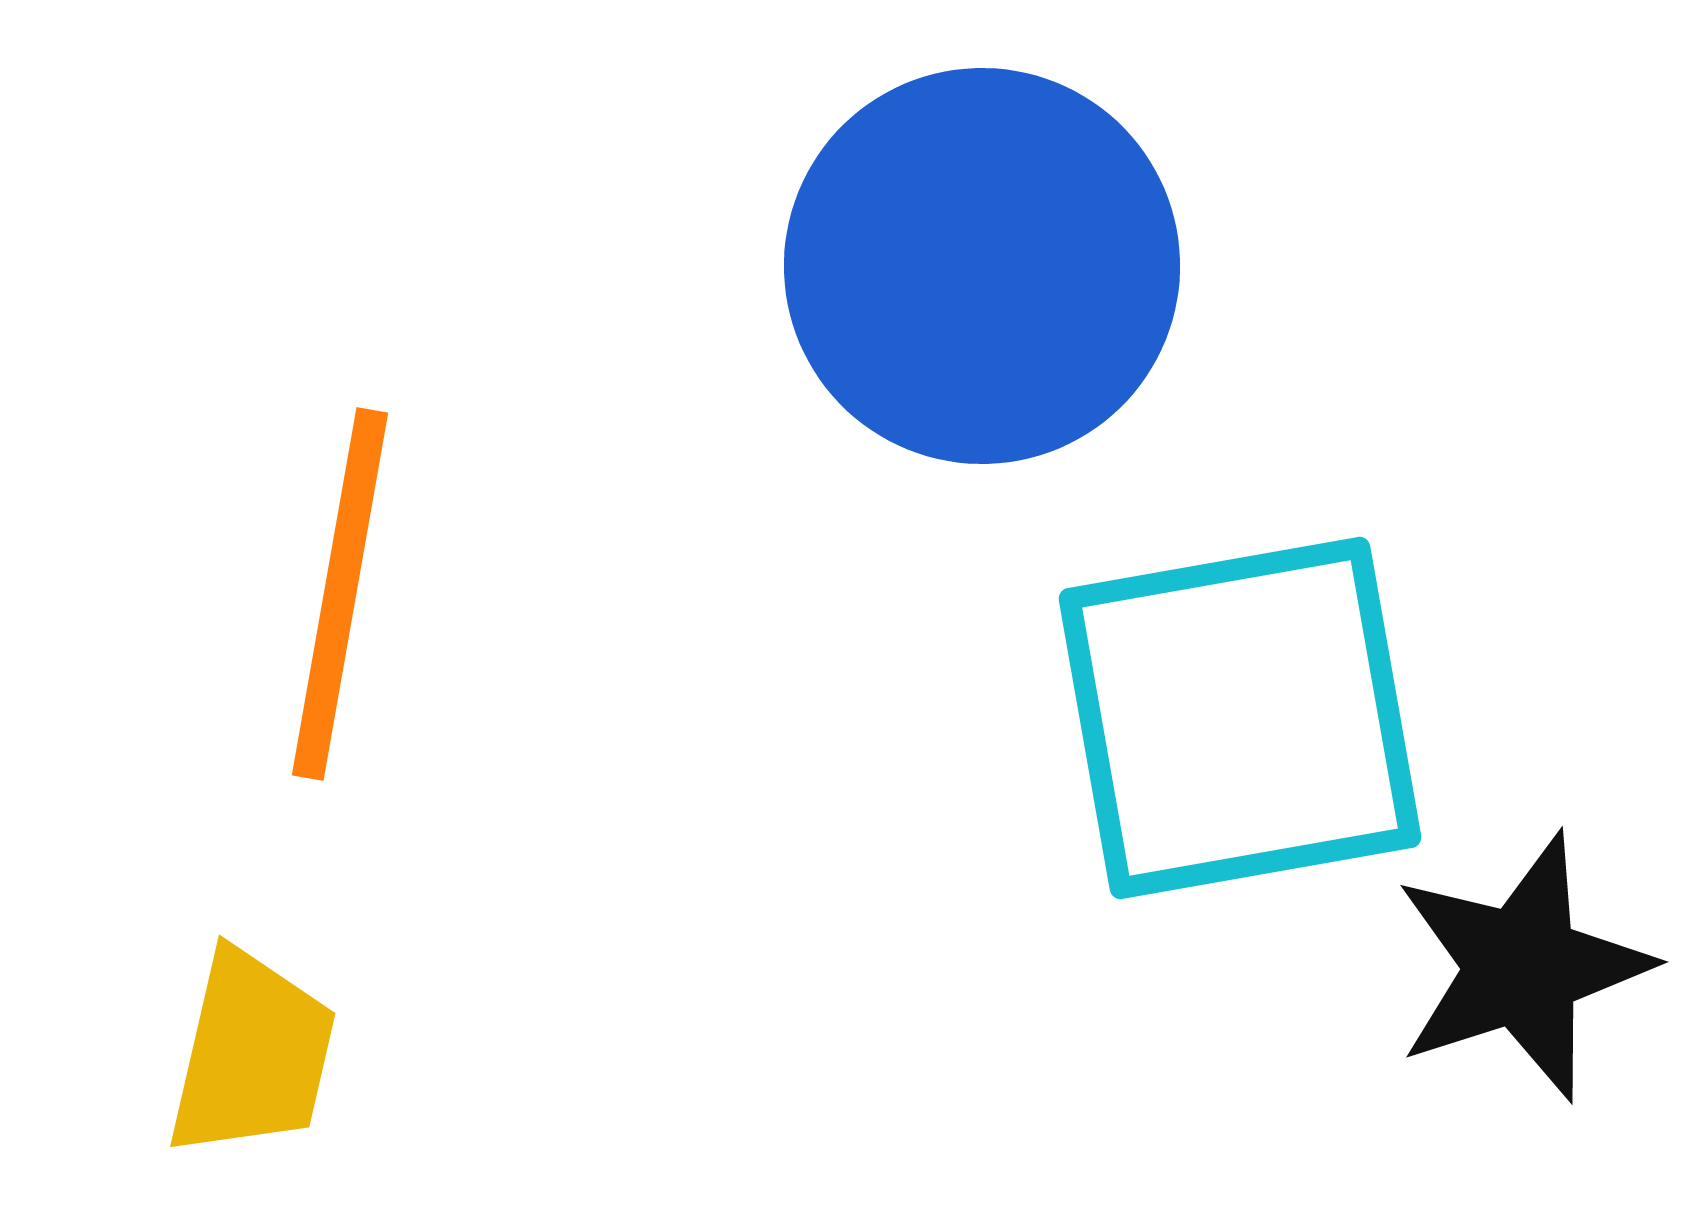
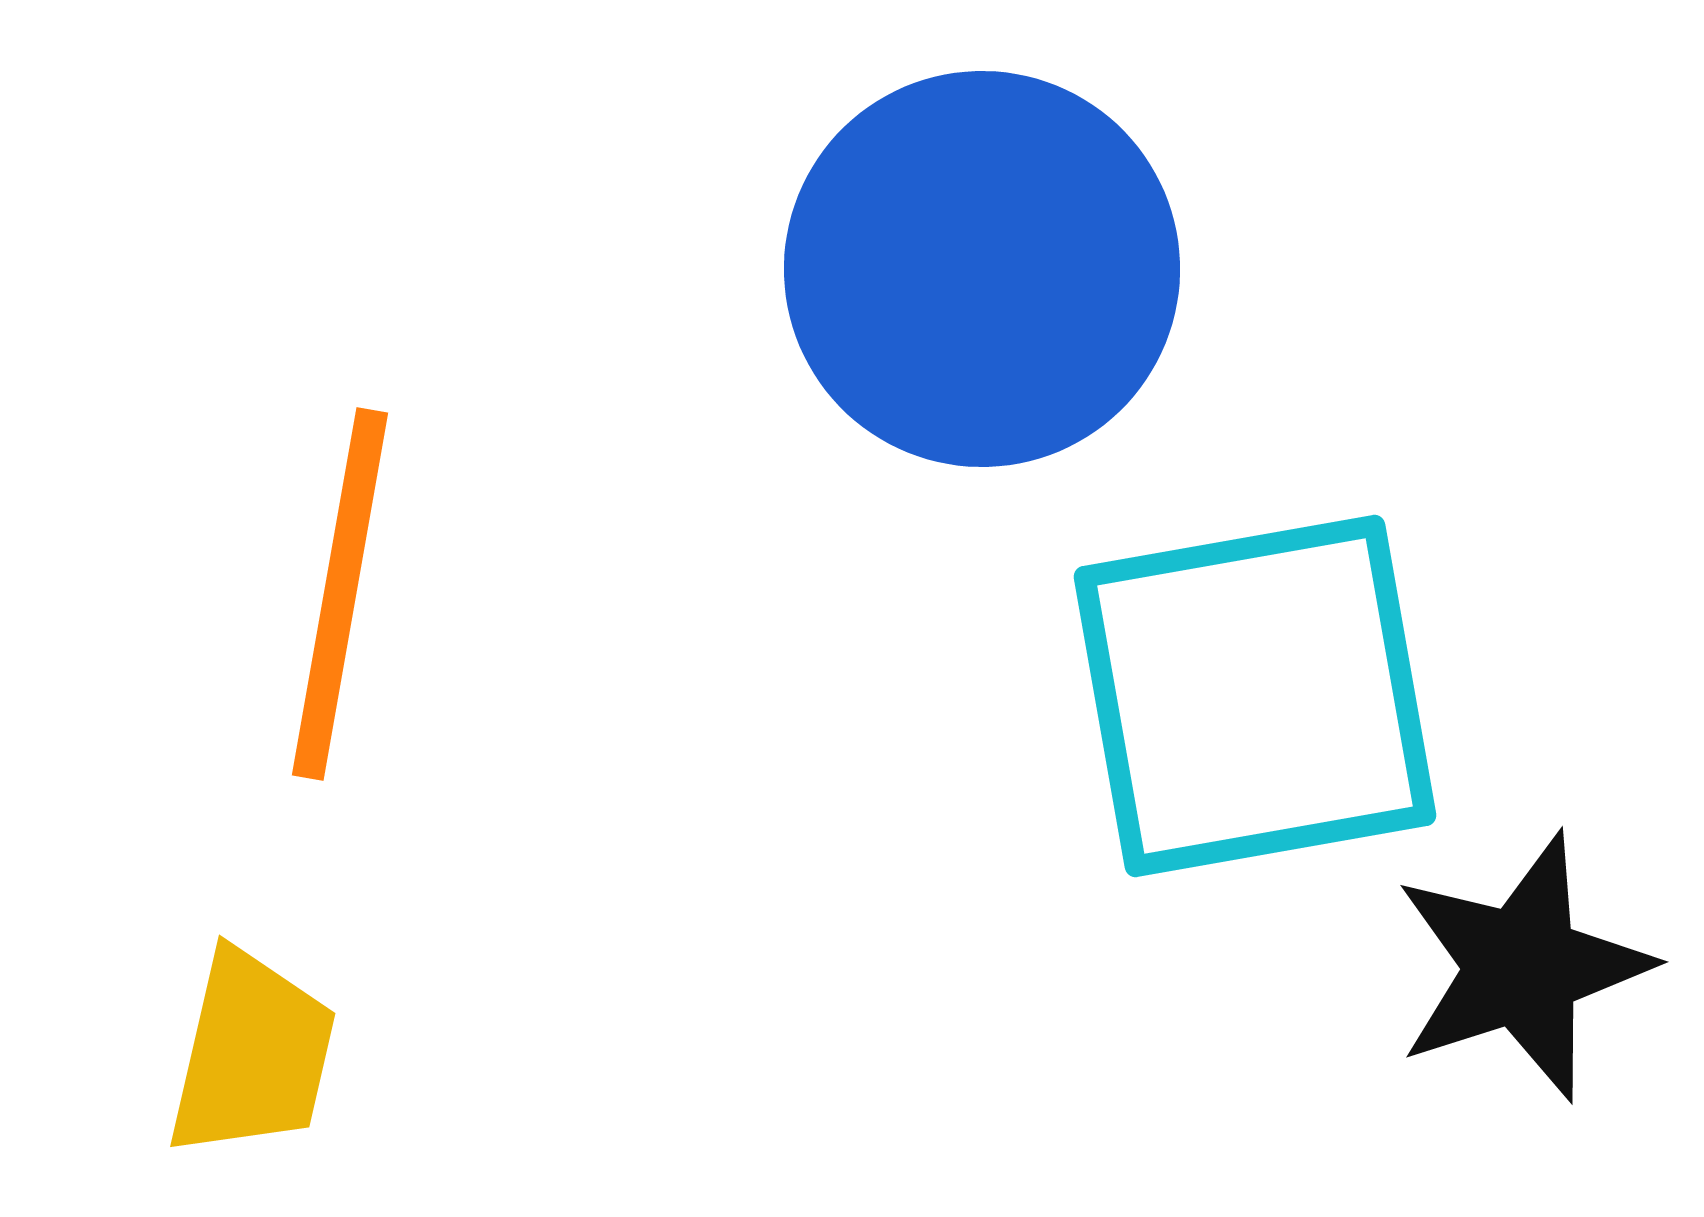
blue circle: moved 3 px down
cyan square: moved 15 px right, 22 px up
